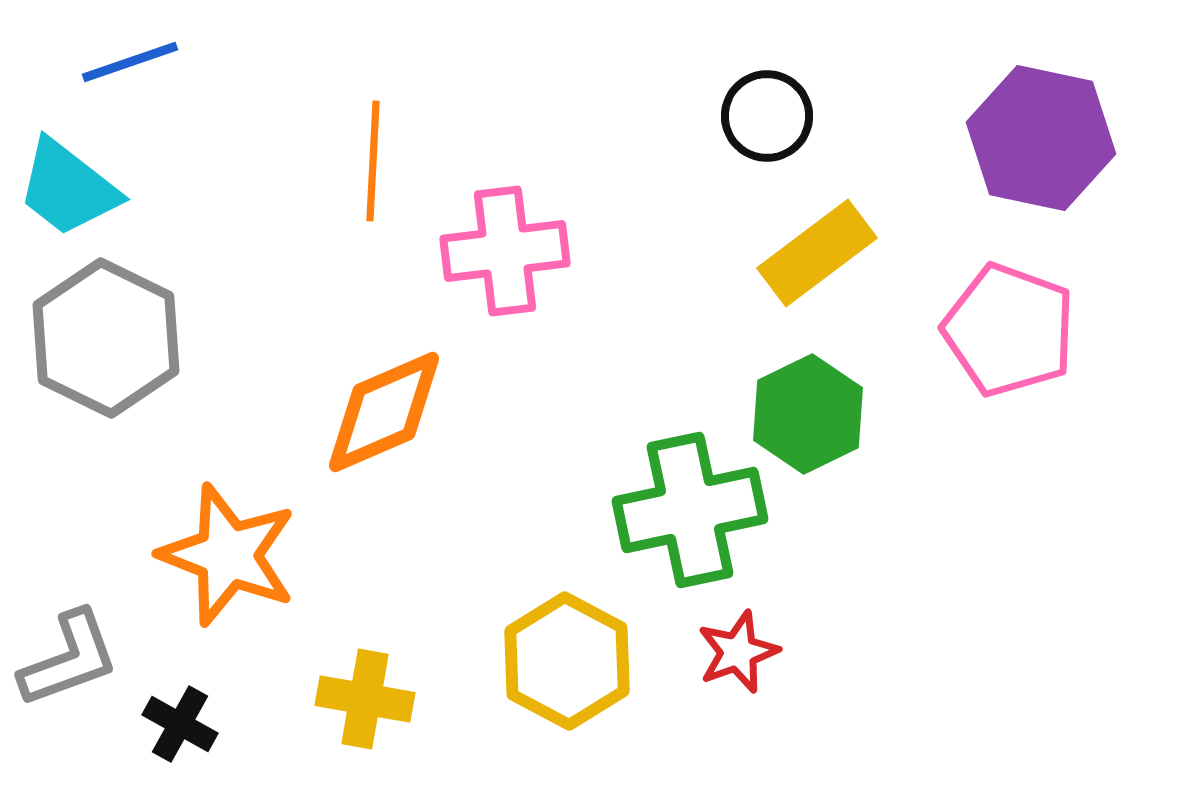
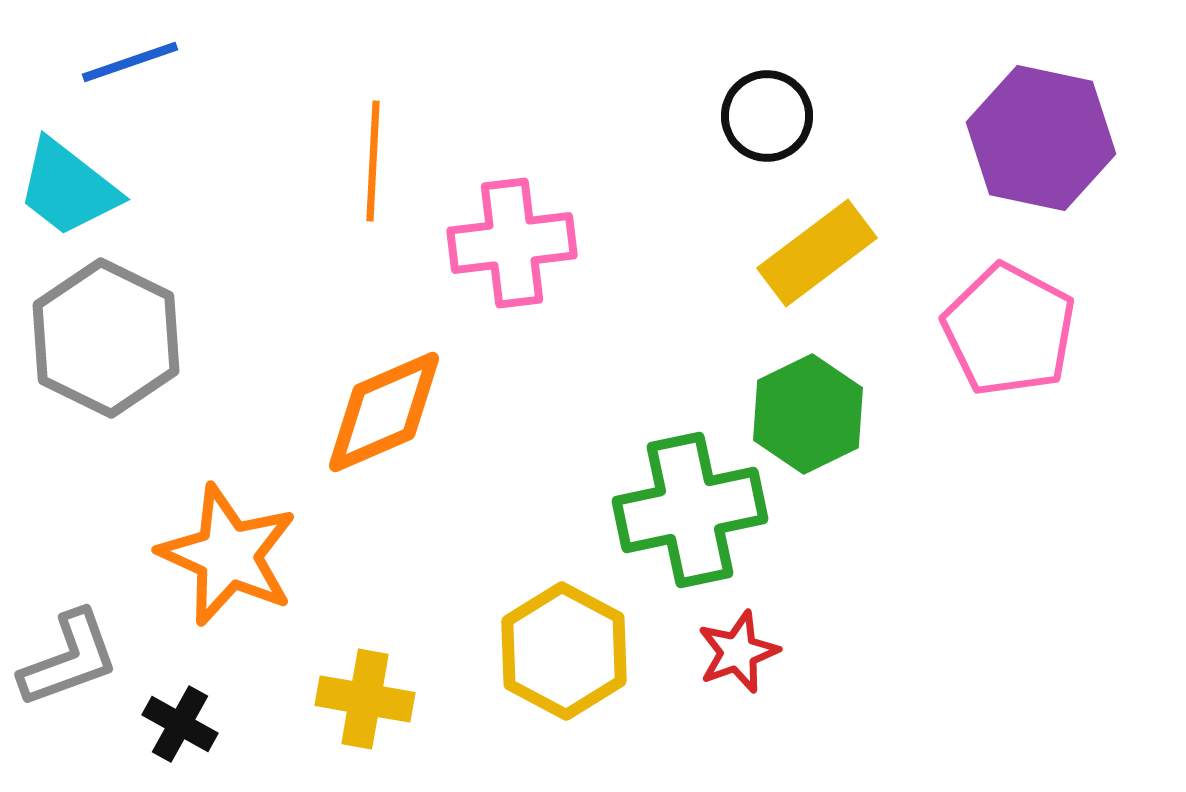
pink cross: moved 7 px right, 8 px up
pink pentagon: rotated 8 degrees clockwise
orange star: rotated 3 degrees clockwise
yellow hexagon: moved 3 px left, 10 px up
